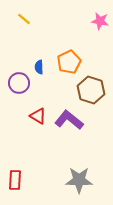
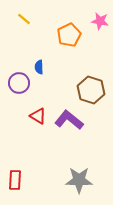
orange pentagon: moved 27 px up
